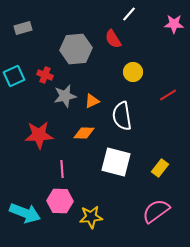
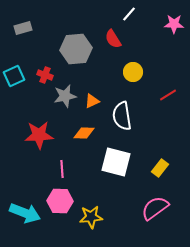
pink semicircle: moved 1 px left, 3 px up
